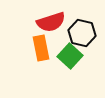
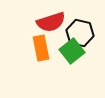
black hexagon: moved 2 px left
green square: moved 2 px right, 5 px up; rotated 10 degrees clockwise
